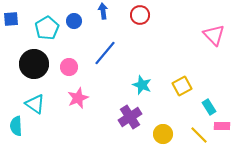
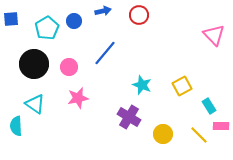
blue arrow: rotated 84 degrees clockwise
red circle: moved 1 px left
pink star: rotated 10 degrees clockwise
cyan rectangle: moved 1 px up
purple cross: moved 1 px left; rotated 25 degrees counterclockwise
pink rectangle: moved 1 px left
